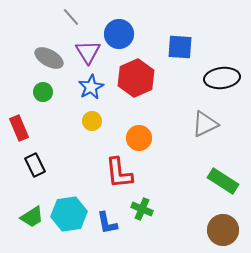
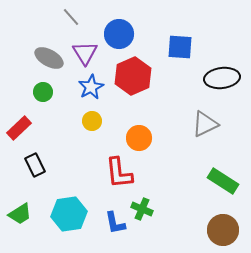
purple triangle: moved 3 px left, 1 px down
red hexagon: moved 3 px left, 2 px up
red rectangle: rotated 70 degrees clockwise
green trapezoid: moved 12 px left, 3 px up
blue L-shape: moved 8 px right
